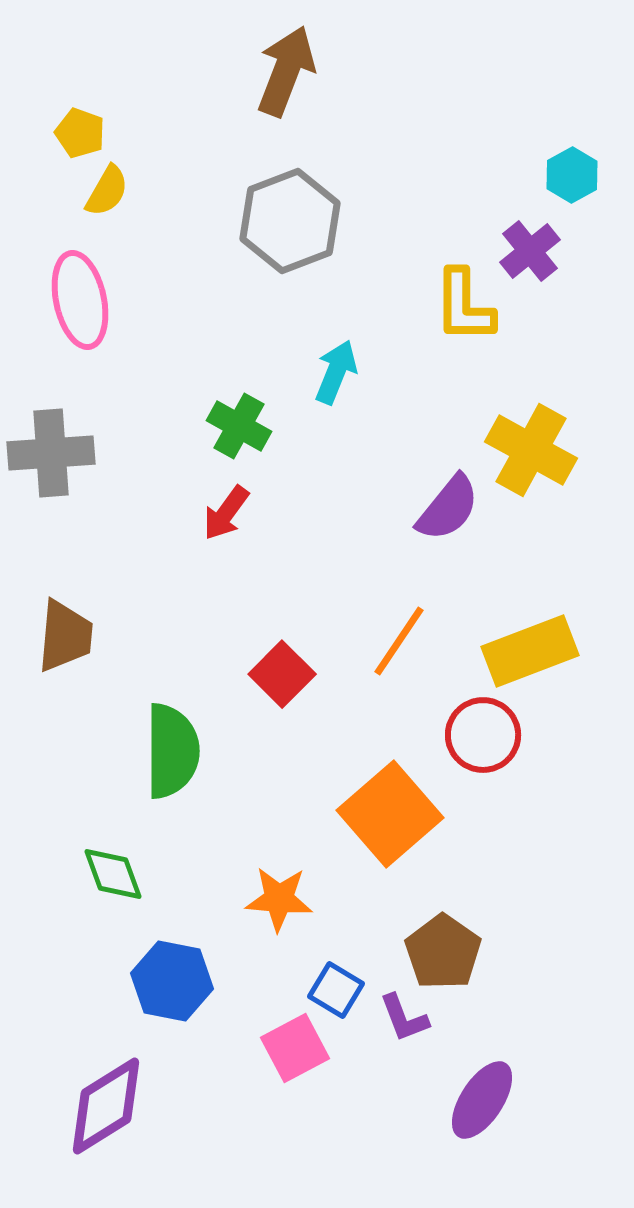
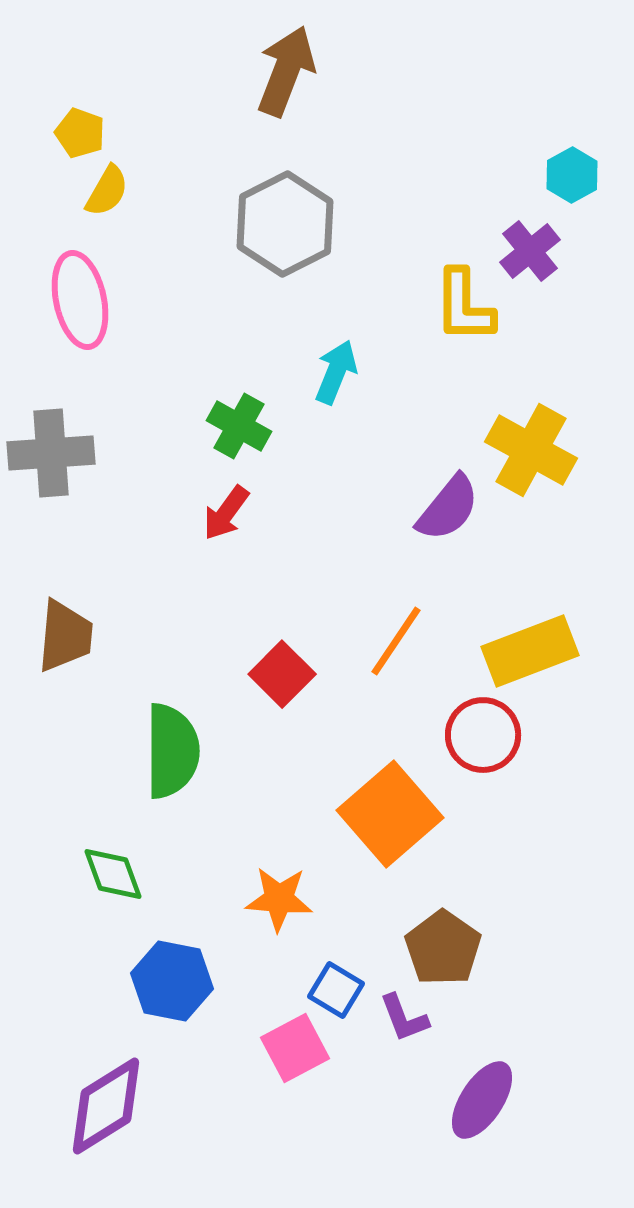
gray hexagon: moved 5 px left, 3 px down; rotated 6 degrees counterclockwise
orange line: moved 3 px left
brown pentagon: moved 4 px up
